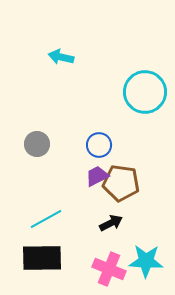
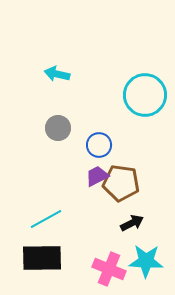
cyan arrow: moved 4 px left, 17 px down
cyan circle: moved 3 px down
gray circle: moved 21 px right, 16 px up
black arrow: moved 21 px right
